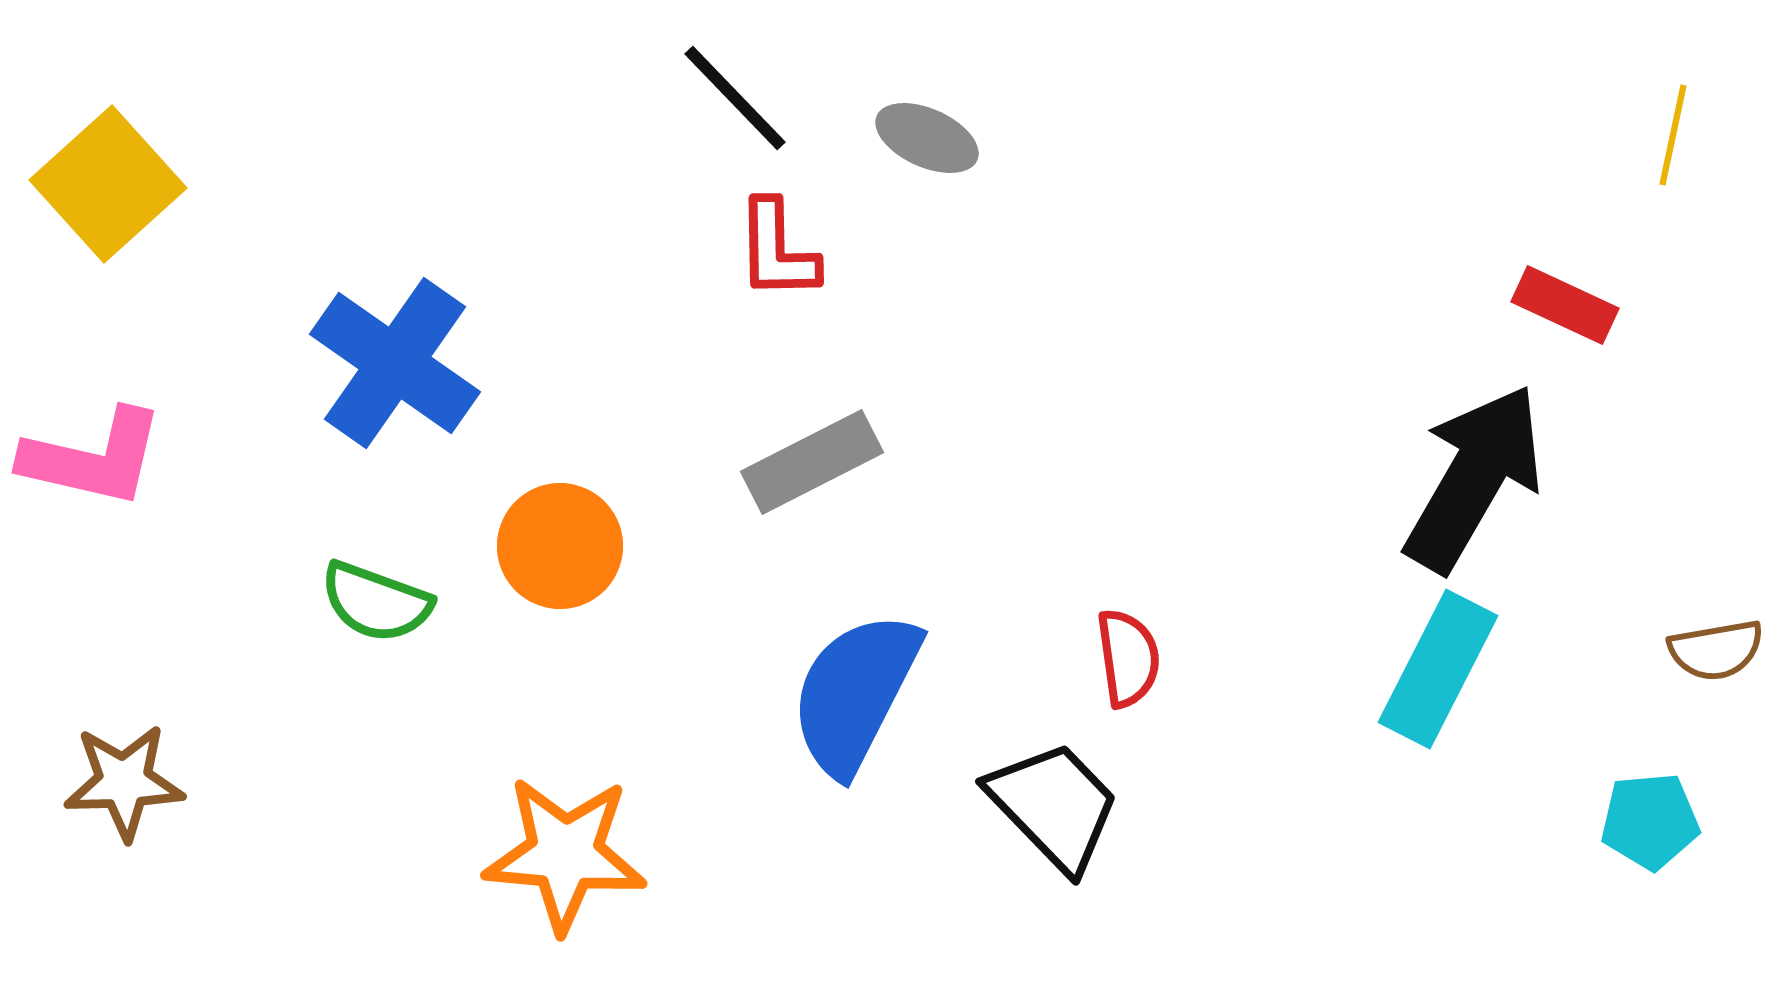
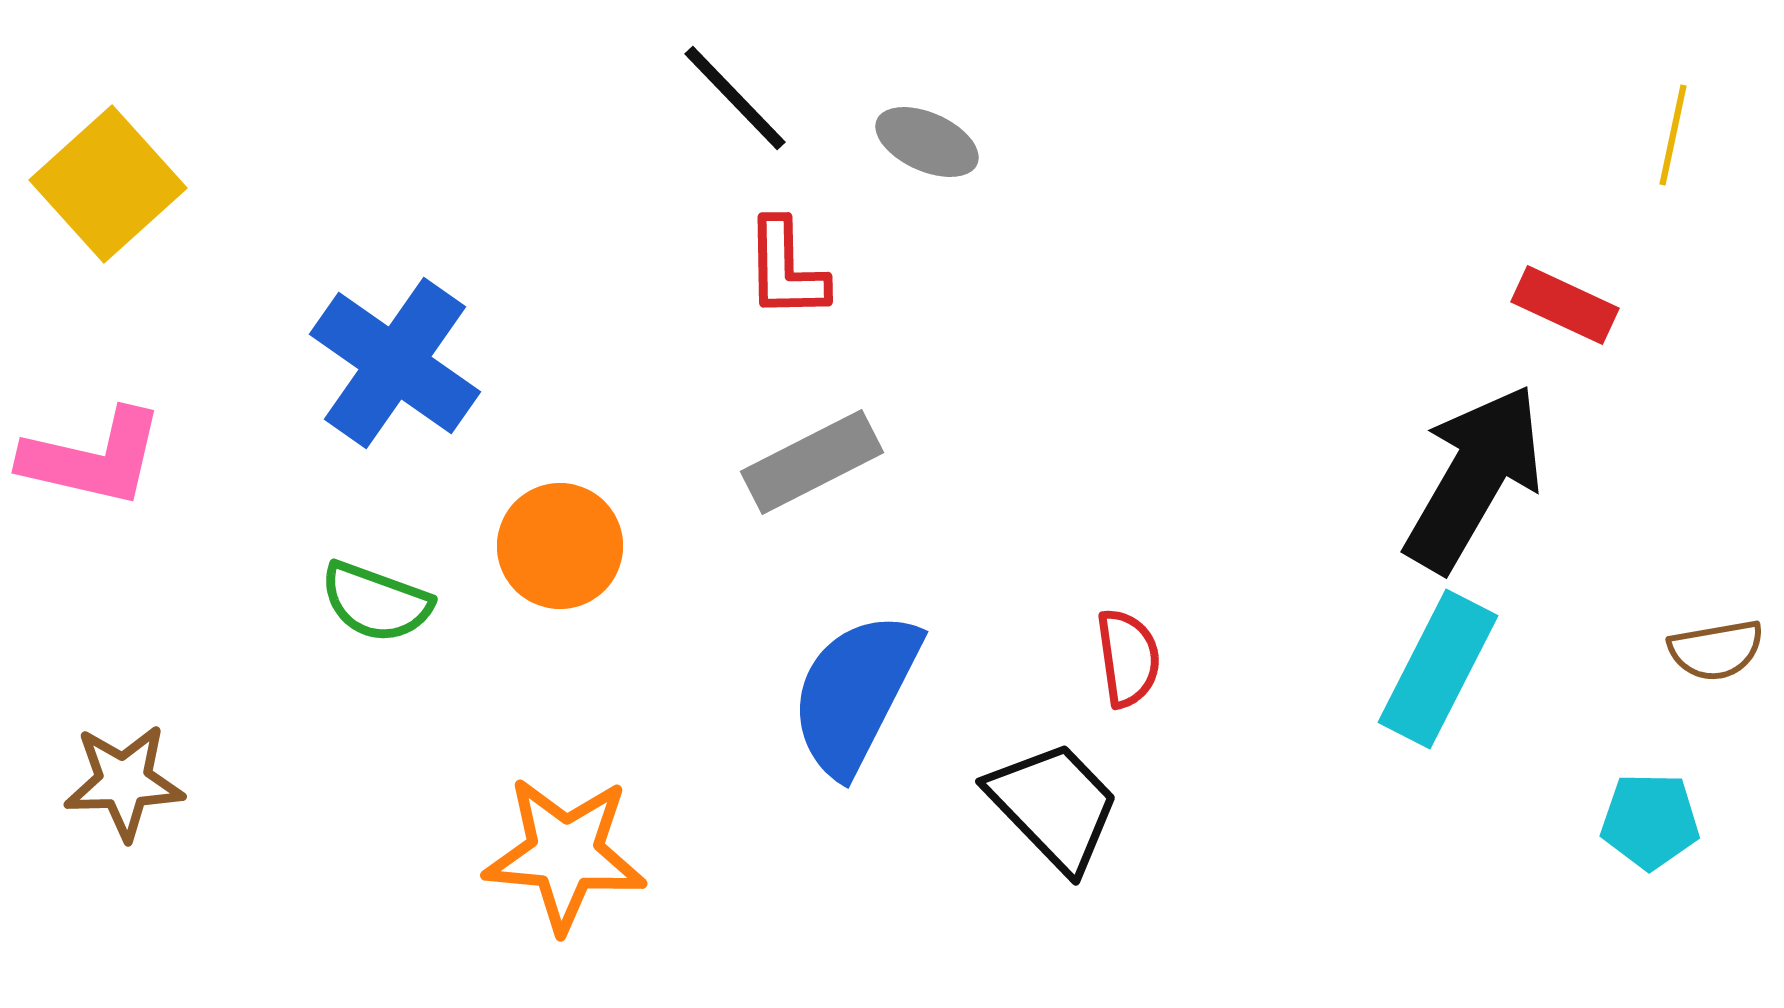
gray ellipse: moved 4 px down
red L-shape: moved 9 px right, 19 px down
cyan pentagon: rotated 6 degrees clockwise
